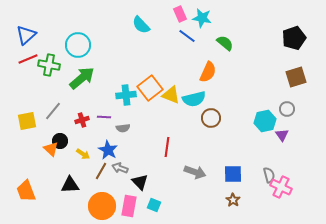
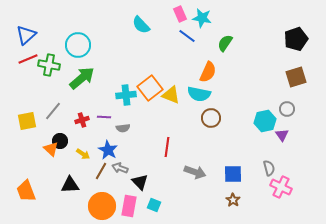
black pentagon at (294, 38): moved 2 px right, 1 px down
green semicircle at (225, 43): rotated 96 degrees counterclockwise
cyan semicircle at (194, 99): moved 5 px right, 5 px up; rotated 25 degrees clockwise
gray semicircle at (269, 175): moved 7 px up
